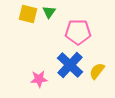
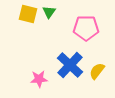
pink pentagon: moved 8 px right, 4 px up
